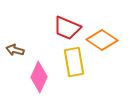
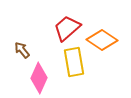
red trapezoid: rotated 116 degrees clockwise
brown arrow: moved 7 px right; rotated 36 degrees clockwise
pink diamond: moved 1 px down
